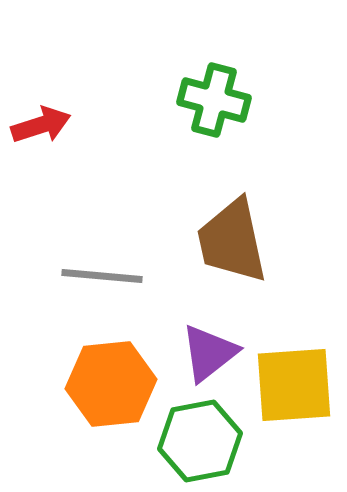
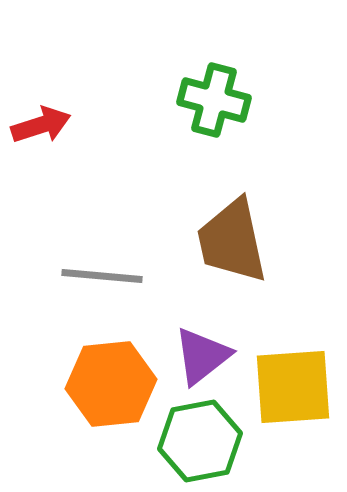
purple triangle: moved 7 px left, 3 px down
yellow square: moved 1 px left, 2 px down
